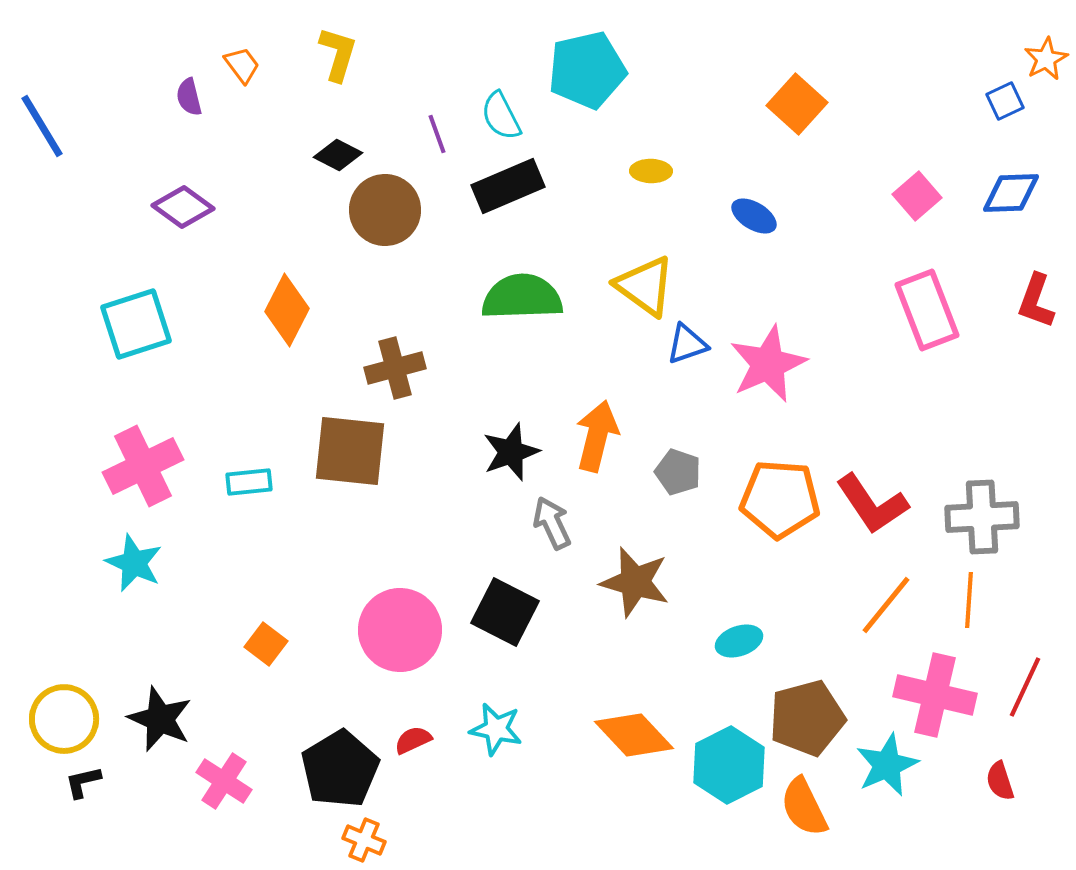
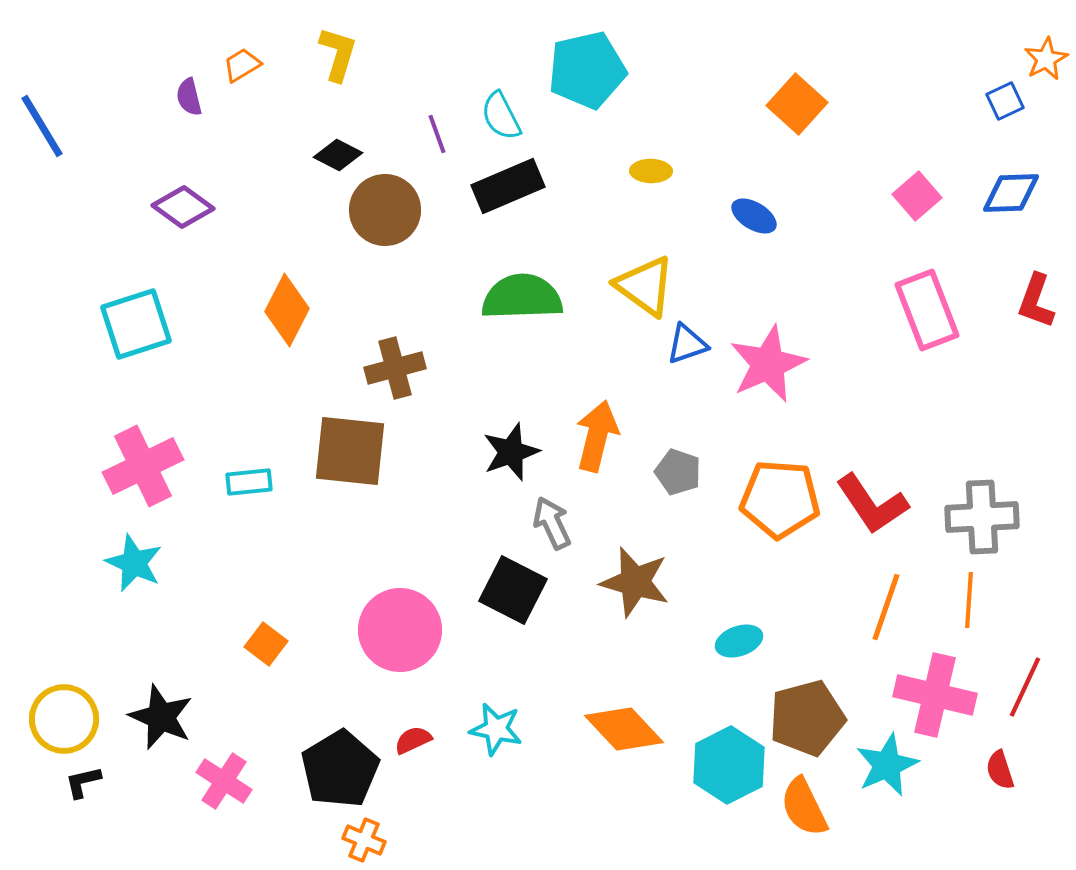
orange trapezoid at (242, 65): rotated 84 degrees counterclockwise
orange line at (886, 605): moved 2 px down; rotated 20 degrees counterclockwise
black square at (505, 612): moved 8 px right, 22 px up
black star at (160, 719): moved 1 px right, 2 px up
orange diamond at (634, 735): moved 10 px left, 6 px up
red semicircle at (1000, 781): moved 11 px up
